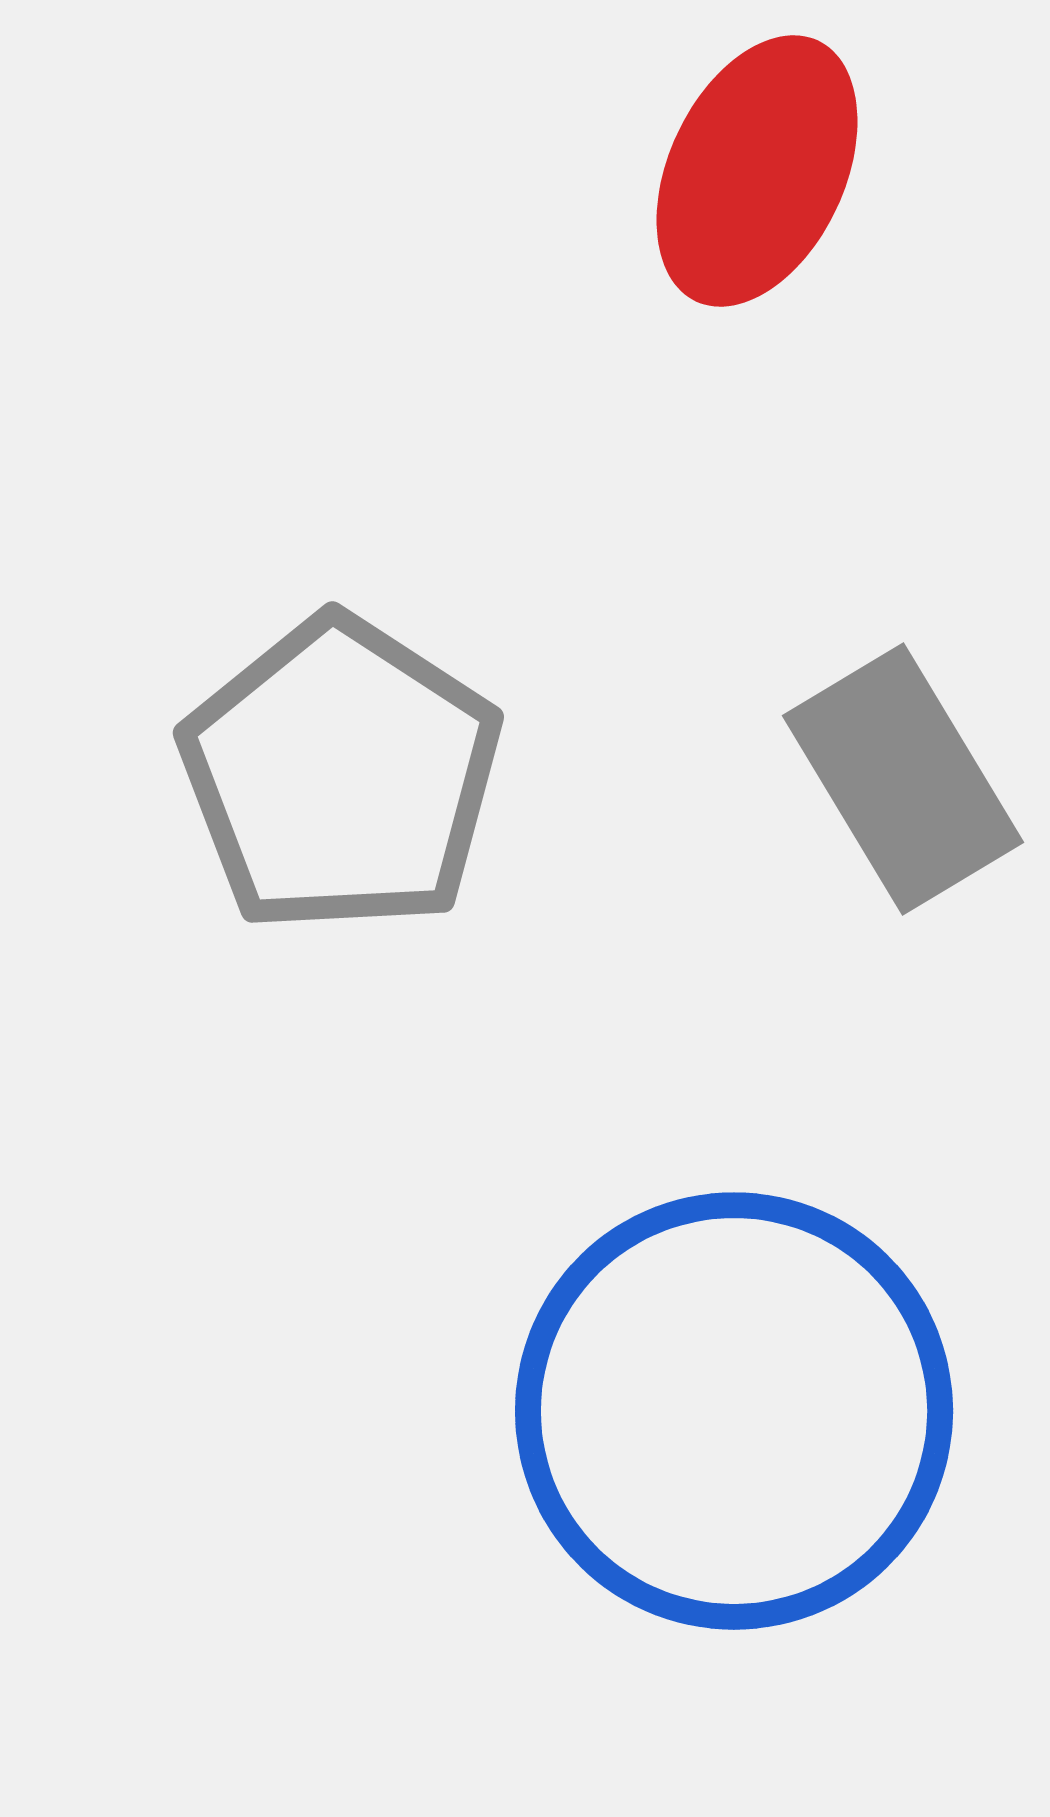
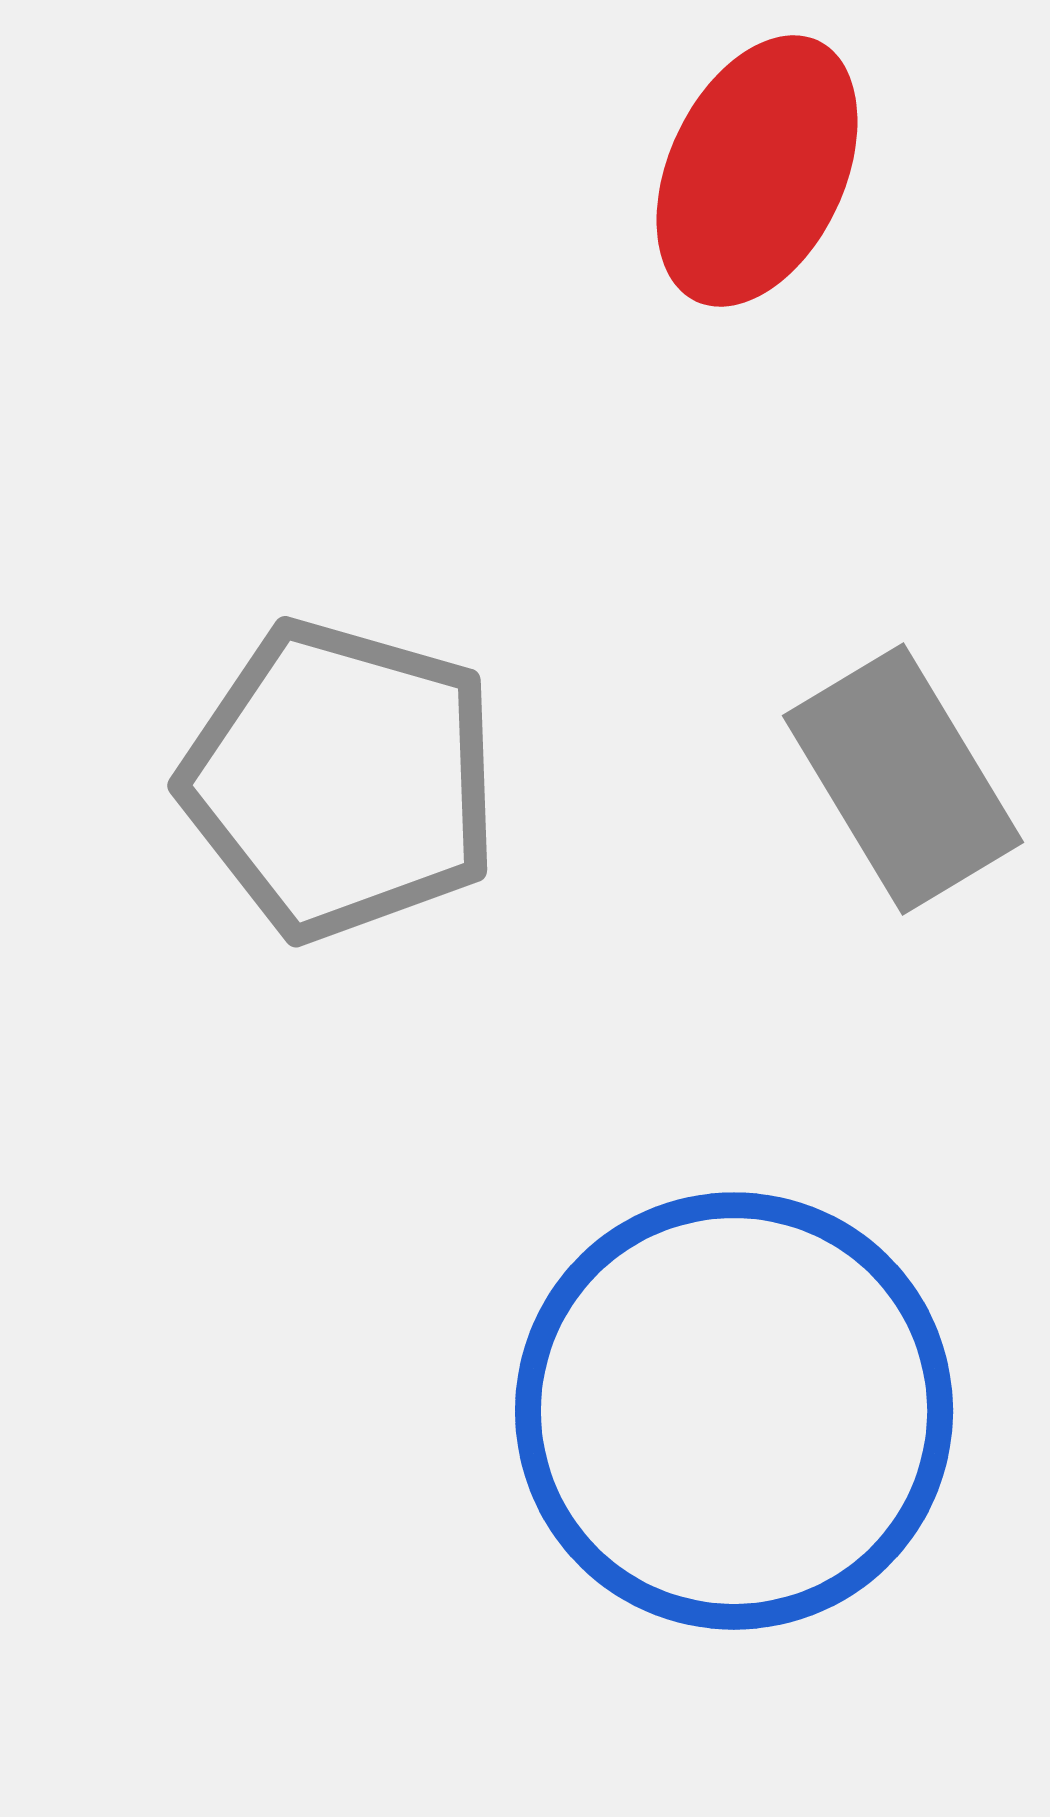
gray pentagon: moved 5 px down; rotated 17 degrees counterclockwise
